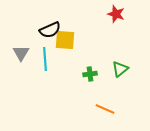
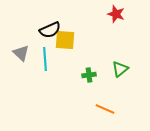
gray triangle: rotated 18 degrees counterclockwise
green cross: moved 1 px left, 1 px down
